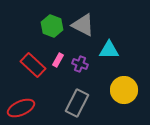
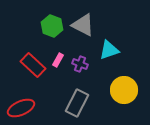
cyan triangle: rotated 20 degrees counterclockwise
